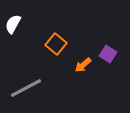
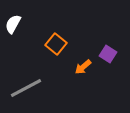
orange arrow: moved 2 px down
